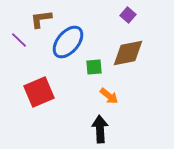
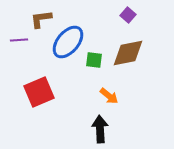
purple line: rotated 48 degrees counterclockwise
green square: moved 7 px up; rotated 12 degrees clockwise
